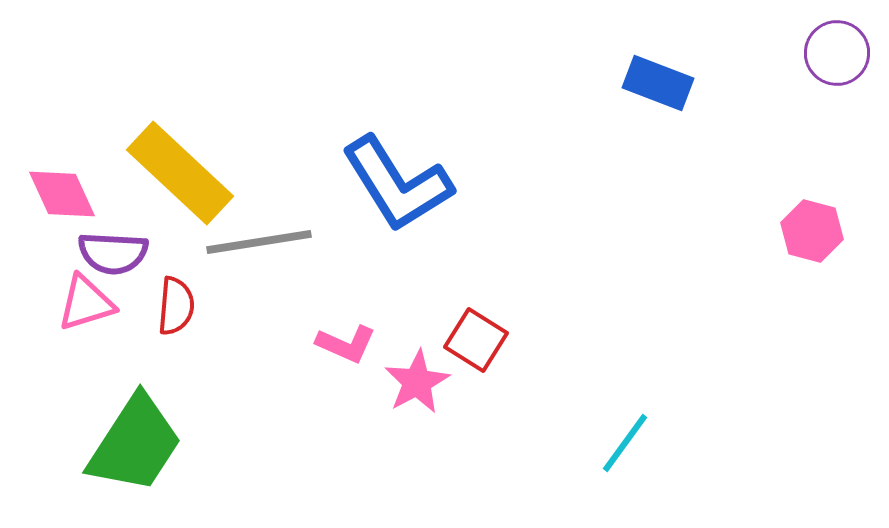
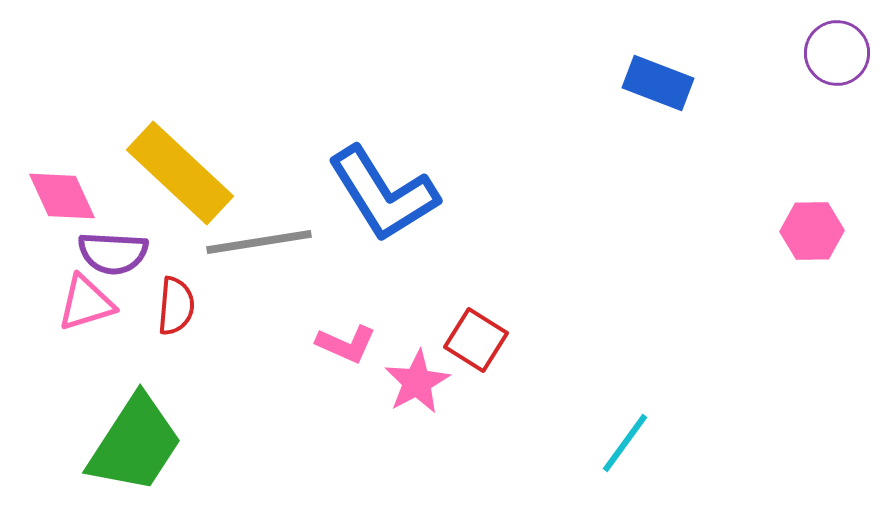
blue L-shape: moved 14 px left, 10 px down
pink diamond: moved 2 px down
pink hexagon: rotated 16 degrees counterclockwise
